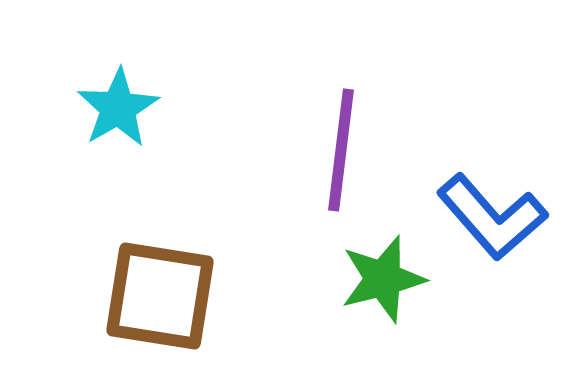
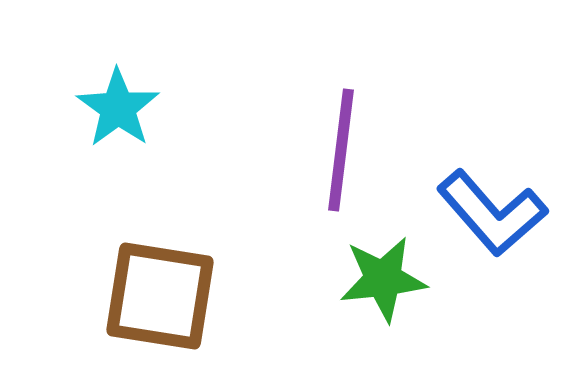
cyan star: rotated 6 degrees counterclockwise
blue L-shape: moved 4 px up
green star: rotated 8 degrees clockwise
